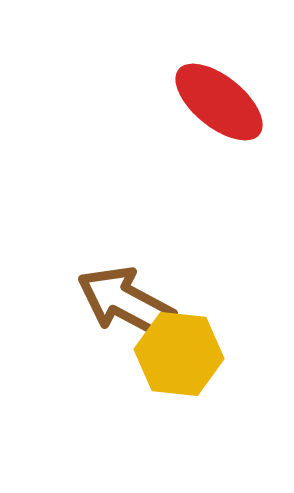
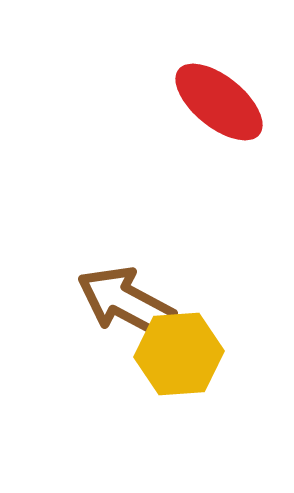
yellow hexagon: rotated 10 degrees counterclockwise
